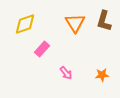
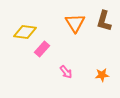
yellow diamond: moved 8 px down; rotated 25 degrees clockwise
pink arrow: moved 1 px up
